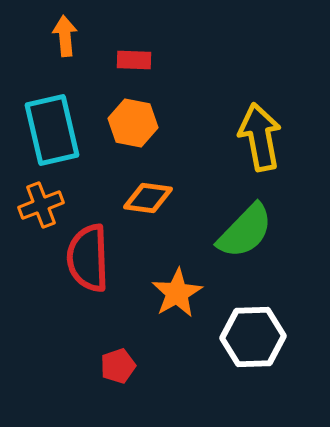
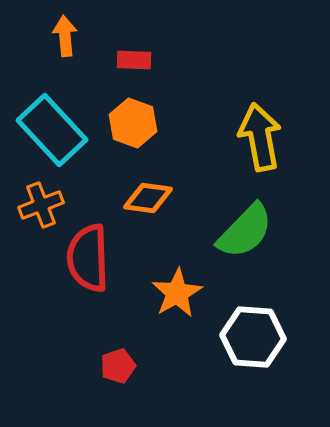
orange hexagon: rotated 9 degrees clockwise
cyan rectangle: rotated 30 degrees counterclockwise
white hexagon: rotated 6 degrees clockwise
